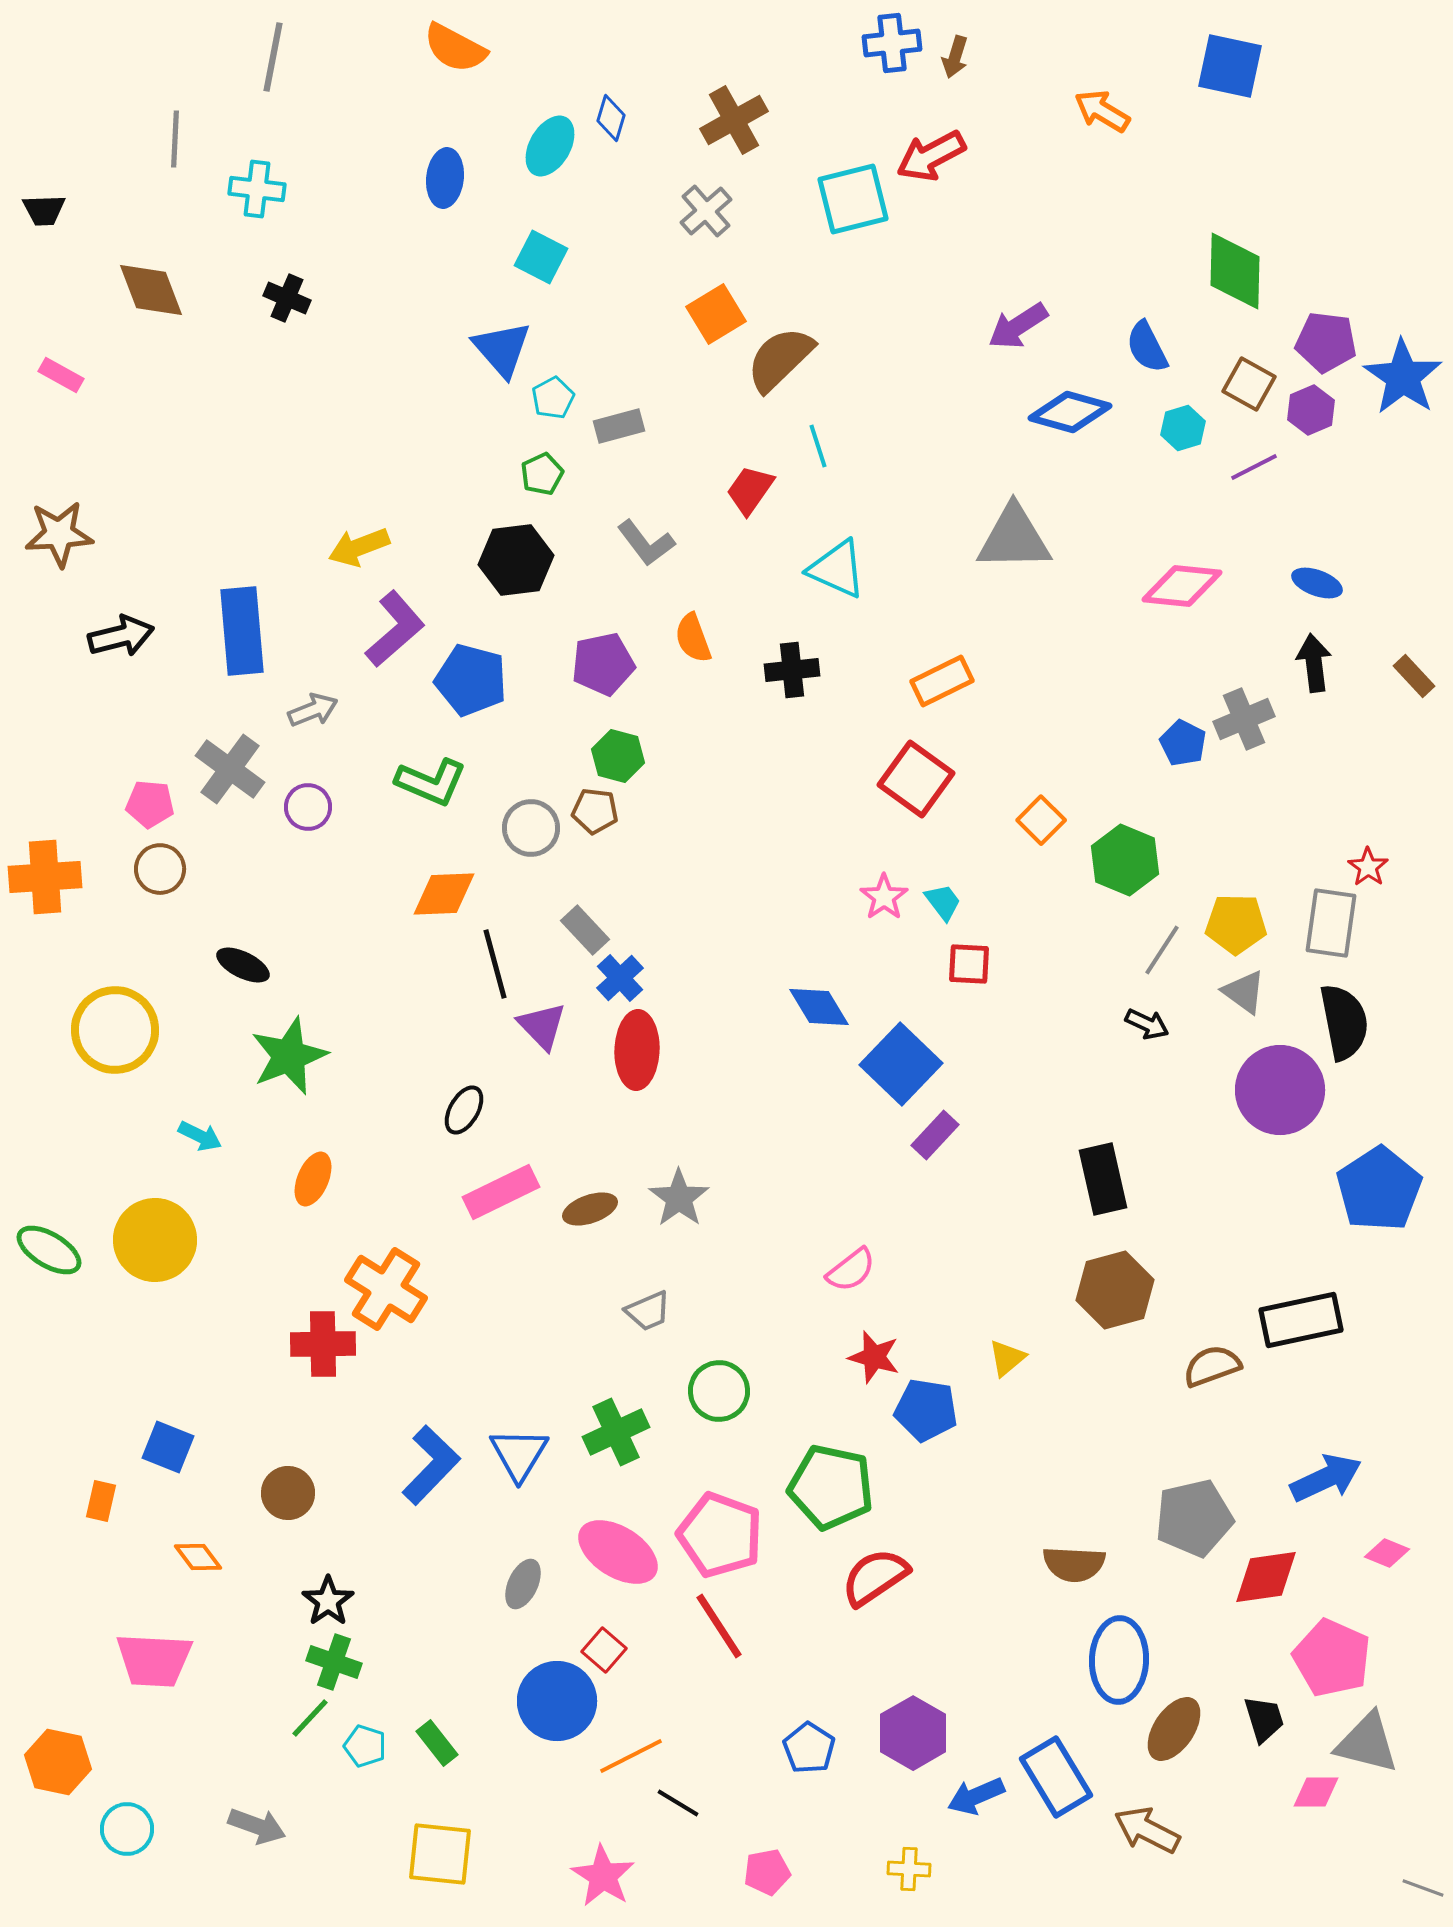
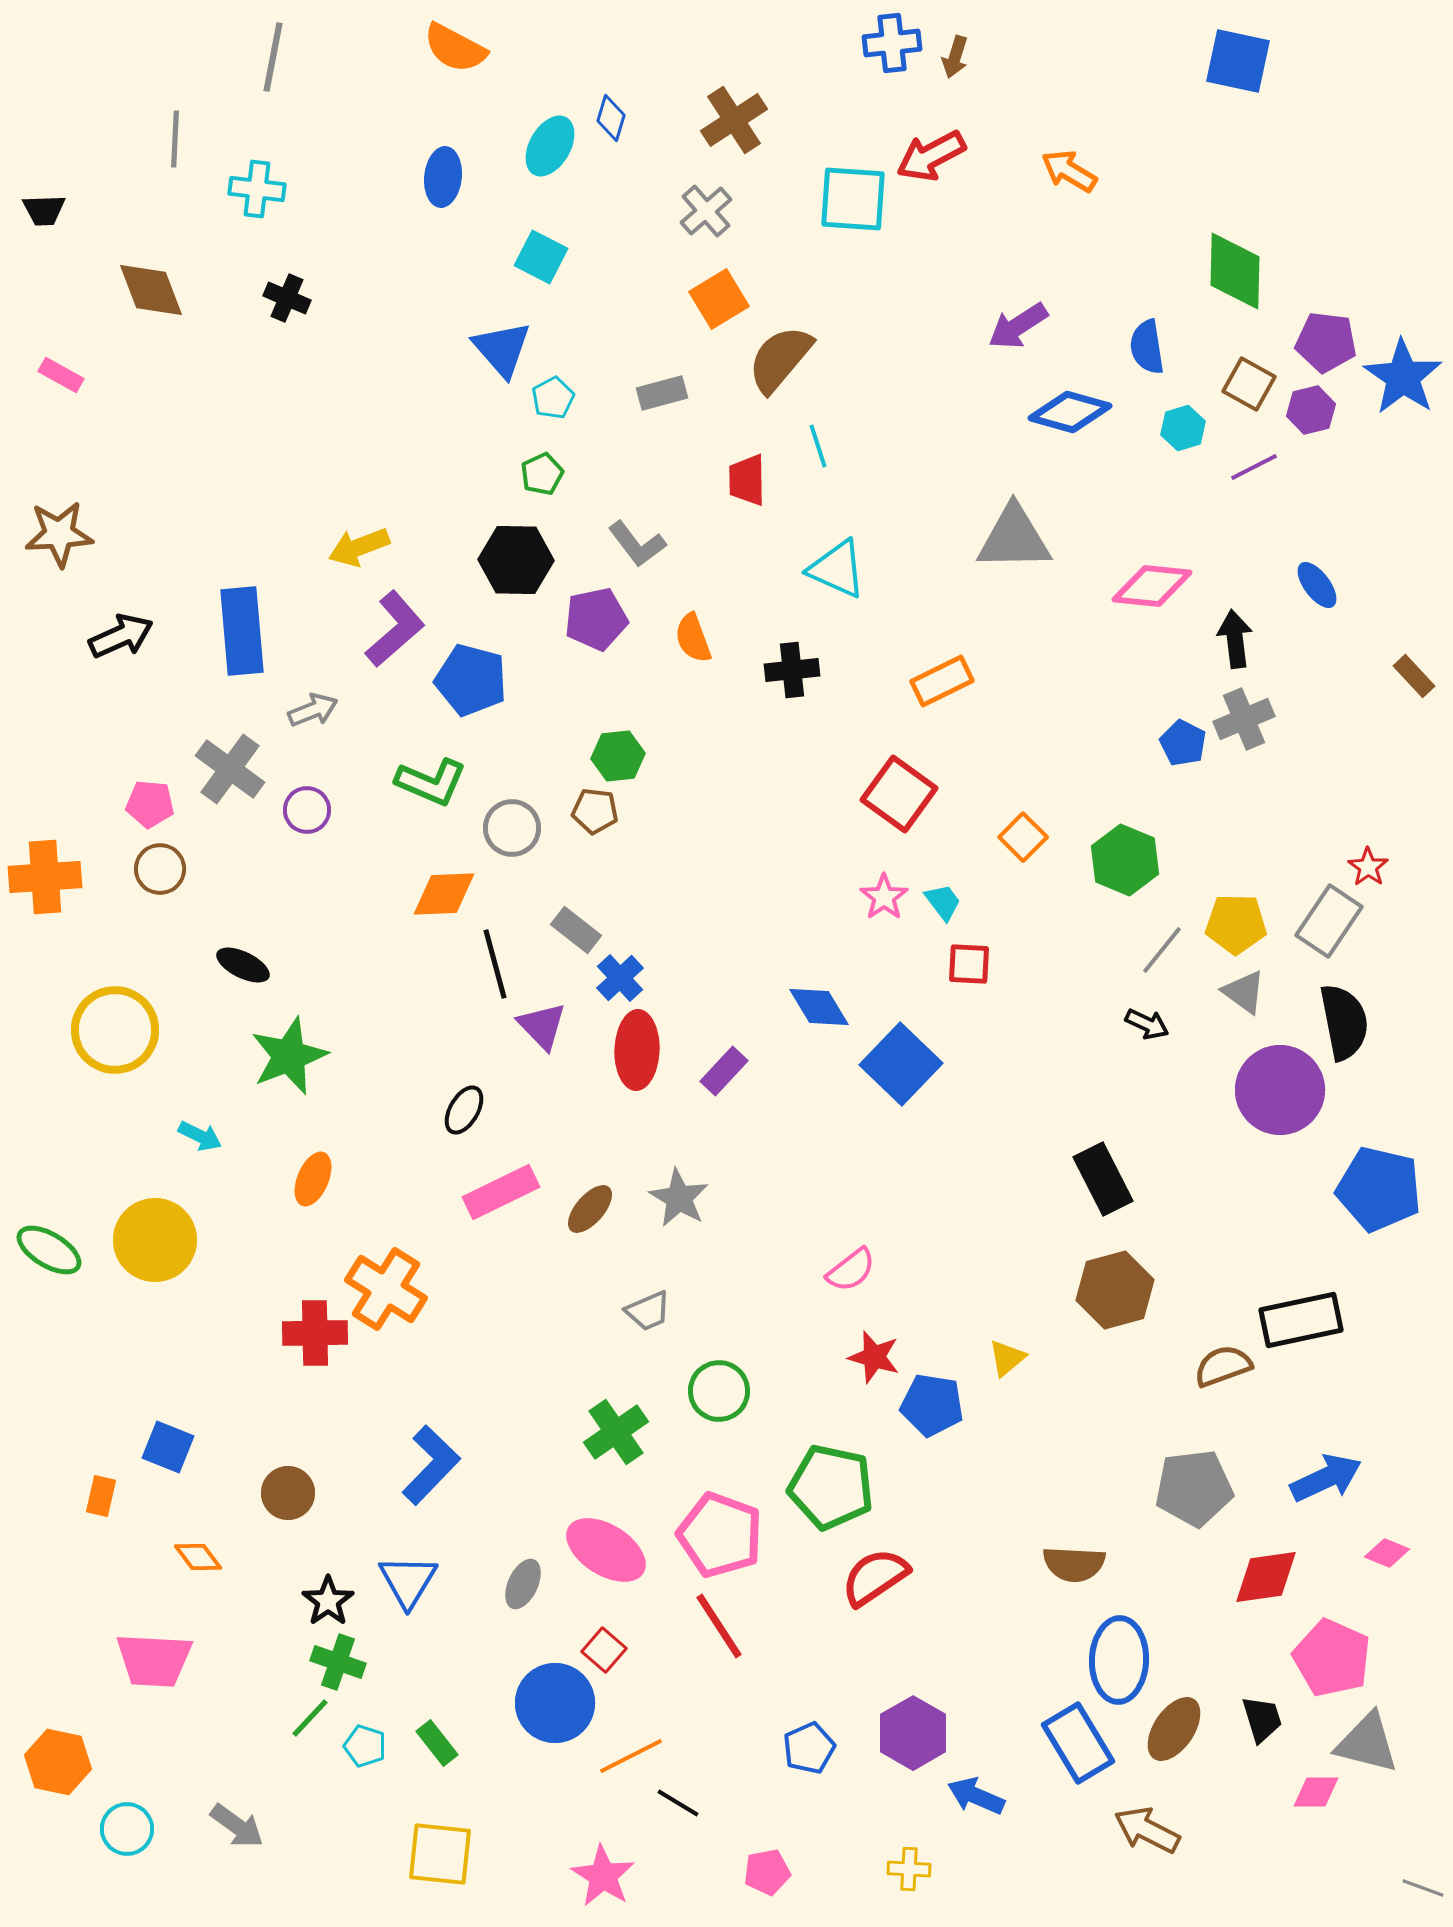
blue square at (1230, 66): moved 8 px right, 5 px up
orange arrow at (1102, 111): moved 33 px left, 60 px down
brown cross at (734, 120): rotated 4 degrees counterclockwise
blue ellipse at (445, 178): moved 2 px left, 1 px up
cyan square at (853, 199): rotated 18 degrees clockwise
orange square at (716, 314): moved 3 px right, 15 px up
blue semicircle at (1147, 347): rotated 18 degrees clockwise
brown semicircle at (780, 359): rotated 6 degrees counterclockwise
purple hexagon at (1311, 410): rotated 9 degrees clockwise
gray rectangle at (619, 426): moved 43 px right, 33 px up
red trapezoid at (750, 490): moved 3 px left, 10 px up; rotated 36 degrees counterclockwise
gray L-shape at (646, 543): moved 9 px left, 1 px down
black hexagon at (516, 560): rotated 8 degrees clockwise
blue ellipse at (1317, 583): moved 2 px down; rotated 33 degrees clockwise
pink diamond at (1182, 586): moved 30 px left
black arrow at (121, 636): rotated 10 degrees counterclockwise
black arrow at (1314, 663): moved 79 px left, 24 px up
purple pentagon at (603, 664): moved 7 px left, 45 px up
green hexagon at (618, 756): rotated 21 degrees counterclockwise
red square at (916, 779): moved 17 px left, 15 px down
purple circle at (308, 807): moved 1 px left, 3 px down
orange square at (1041, 820): moved 18 px left, 17 px down
gray circle at (531, 828): moved 19 px left
gray rectangle at (1331, 923): moved 2 px left, 2 px up; rotated 26 degrees clockwise
gray rectangle at (585, 930): moved 9 px left; rotated 9 degrees counterclockwise
gray line at (1162, 950): rotated 6 degrees clockwise
purple rectangle at (935, 1135): moved 211 px left, 64 px up
black rectangle at (1103, 1179): rotated 14 degrees counterclockwise
blue pentagon at (1379, 1189): rotated 26 degrees counterclockwise
gray star at (679, 1198): rotated 6 degrees counterclockwise
brown ellipse at (590, 1209): rotated 30 degrees counterclockwise
red cross at (323, 1344): moved 8 px left, 11 px up
brown semicircle at (1212, 1366): moved 11 px right
blue pentagon at (926, 1410): moved 6 px right, 5 px up
green cross at (616, 1432): rotated 10 degrees counterclockwise
blue triangle at (519, 1454): moved 111 px left, 127 px down
orange rectangle at (101, 1501): moved 5 px up
gray pentagon at (1194, 1518): moved 30 px up; rotated 6 degrees clockwise
pink ellipse at (618, 1552): moved 12 px left, 2 px up
green cross at (334, 1662): moved 4 px right
blue circle at (557, 1701): moved 2 px left, 2 px down
black trapezoid at (1264, 1719): moved 2 px left
blue pentagon at (809, 1748): rotated 15 degrees clockwise
blue rectangle at (1056, 1777): moved 22 px right, 34 px up
blue arrow at (976, 1796): rotated 46 degrees clockwise
gray arrow at (257, 1826): moved 20 px left; rotated 16 degrees clockwise
